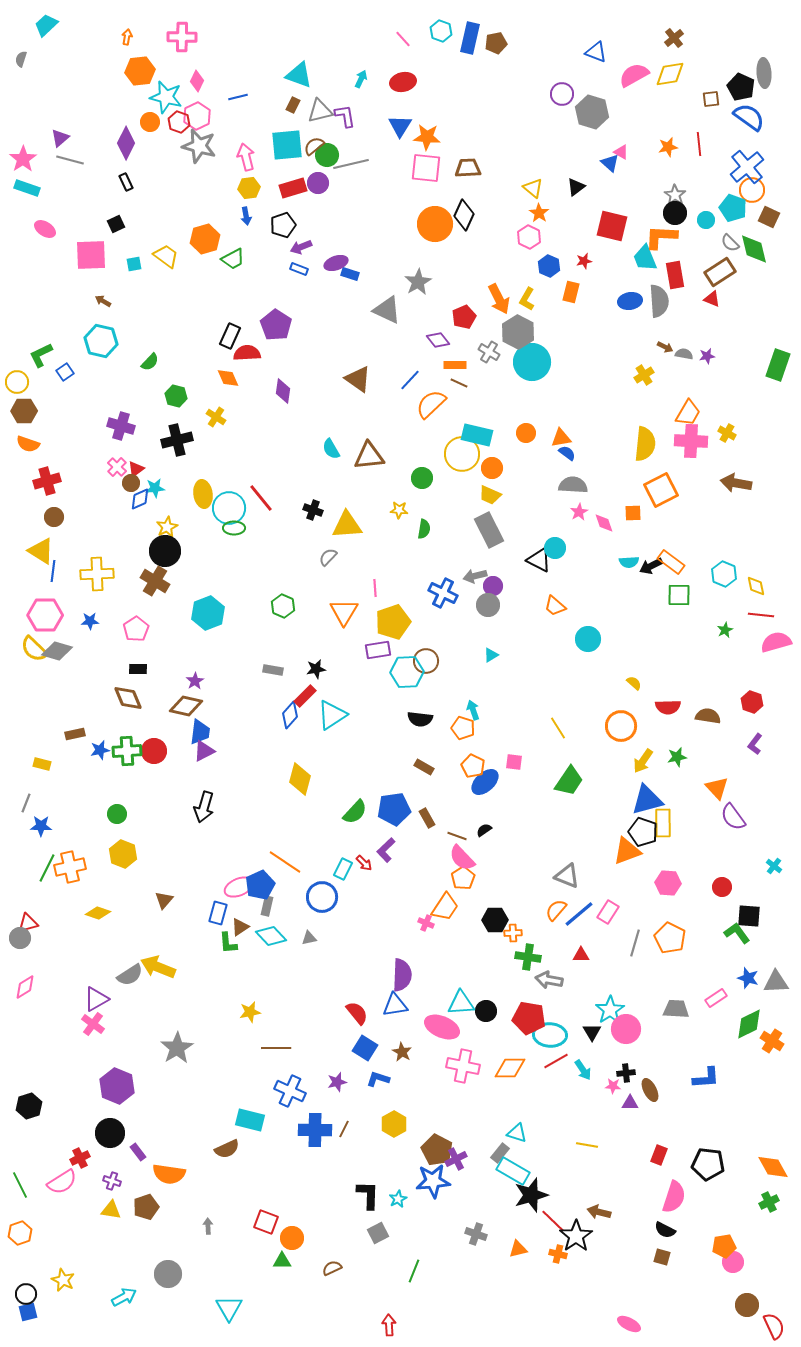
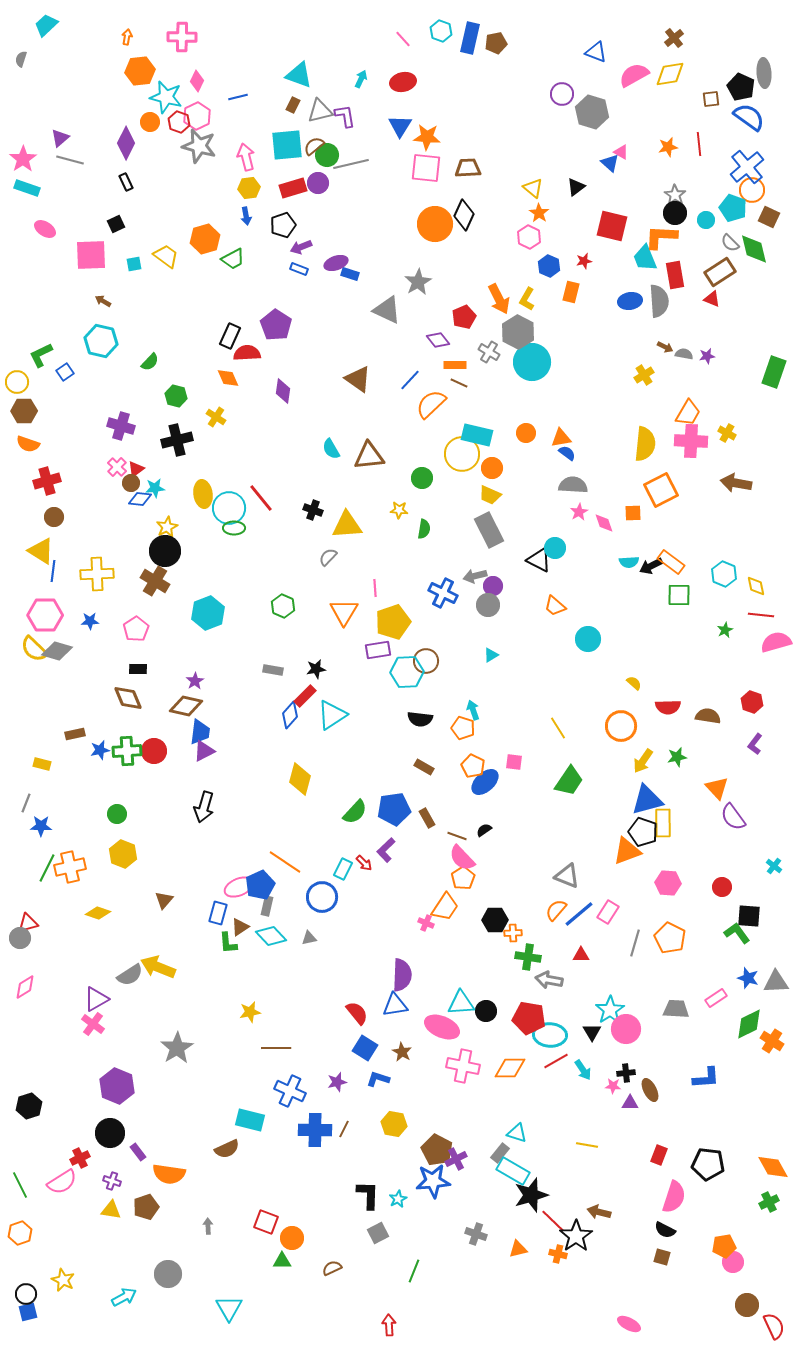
green rectangle at (778, 365): moved 4 px left, 7 px down
blue diamond at (140, 499): rotated 30 degrees clockwise
yellow hexagon at (394, 1124): rotated 20 degrees counterclockwise
